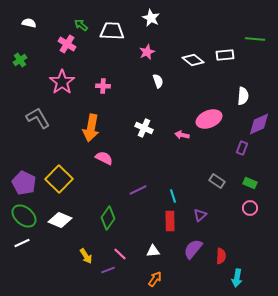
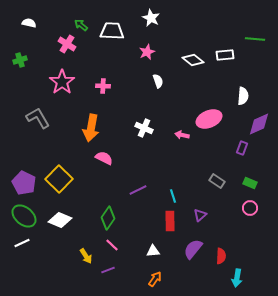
green cross at (20, 60): rotated 16 degrees clockwise
pink line at (120, 254): moved 8 px left, 9 px up
